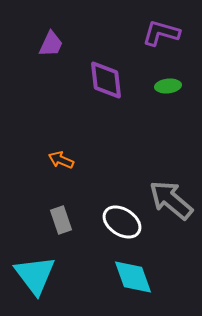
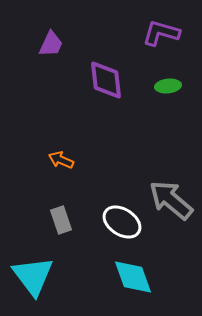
cyan triangle: moved 2 px left, 1 px down
